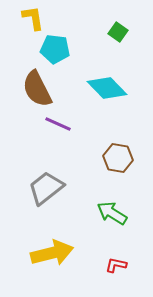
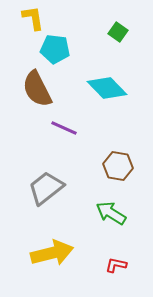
purple line: moved 6 px right, 4 px down
brown hexagon: moved 8 px down
green arrow: moved 1 px left
